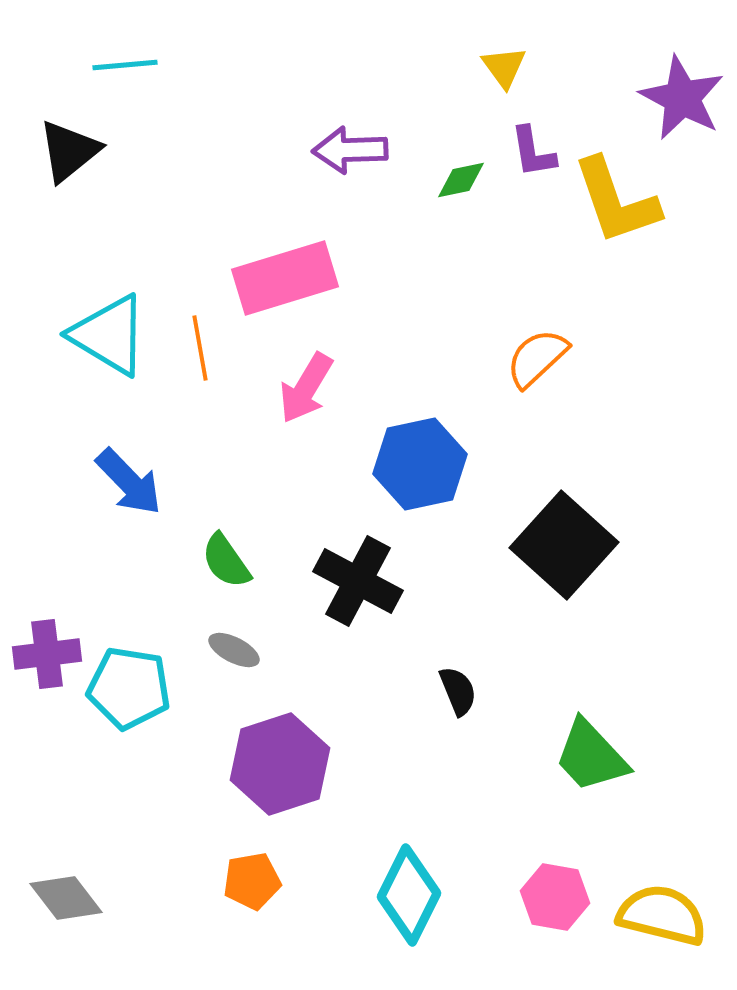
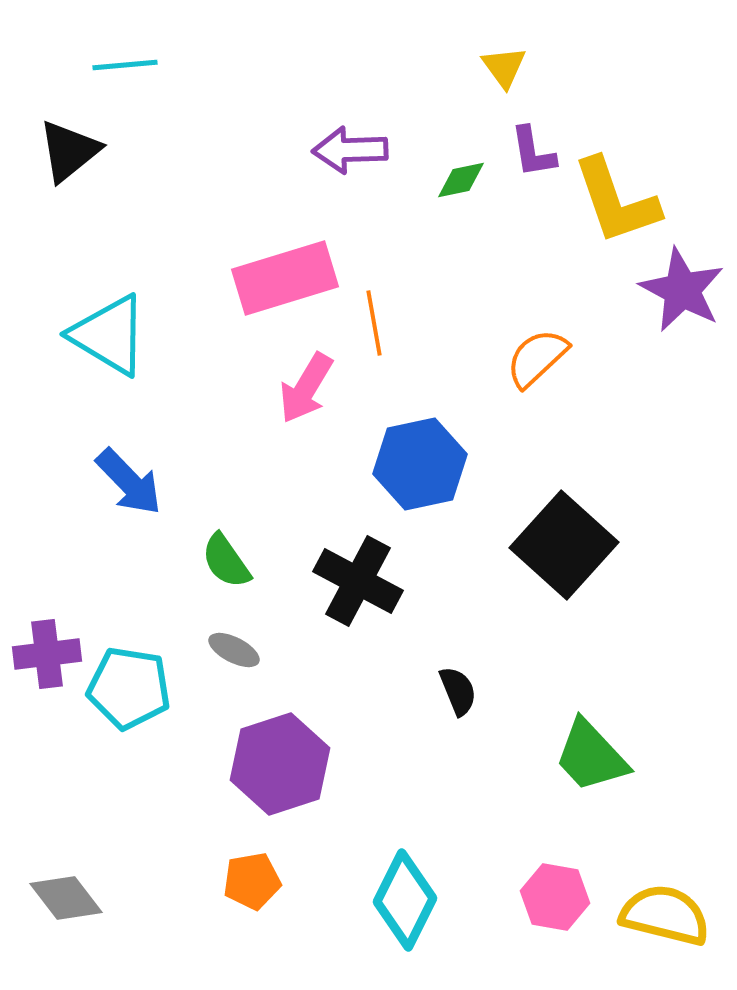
purple star: moved 192 px down
orange line: moved 174 px right, 25 px up
cyan diamond: moved 4 px left, 5 px down
yellow semicircle: moved 3 px right
